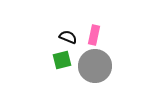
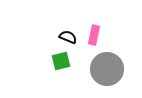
green square: moved 1 px left, 1 px down
gray circle: moved 12 px right, 3 px down
